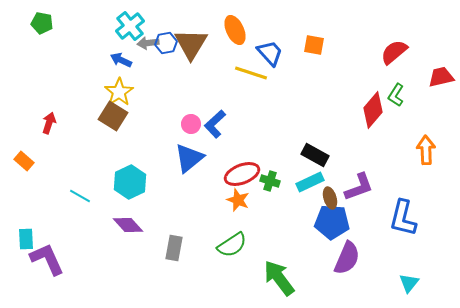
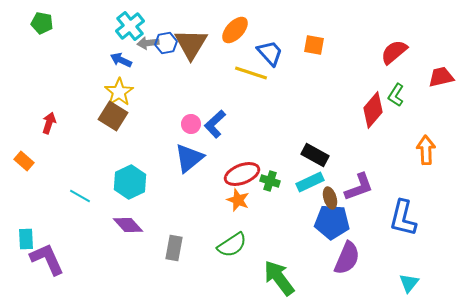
orange ellipse at (235, 30): rotated 68 degrees clockwise
